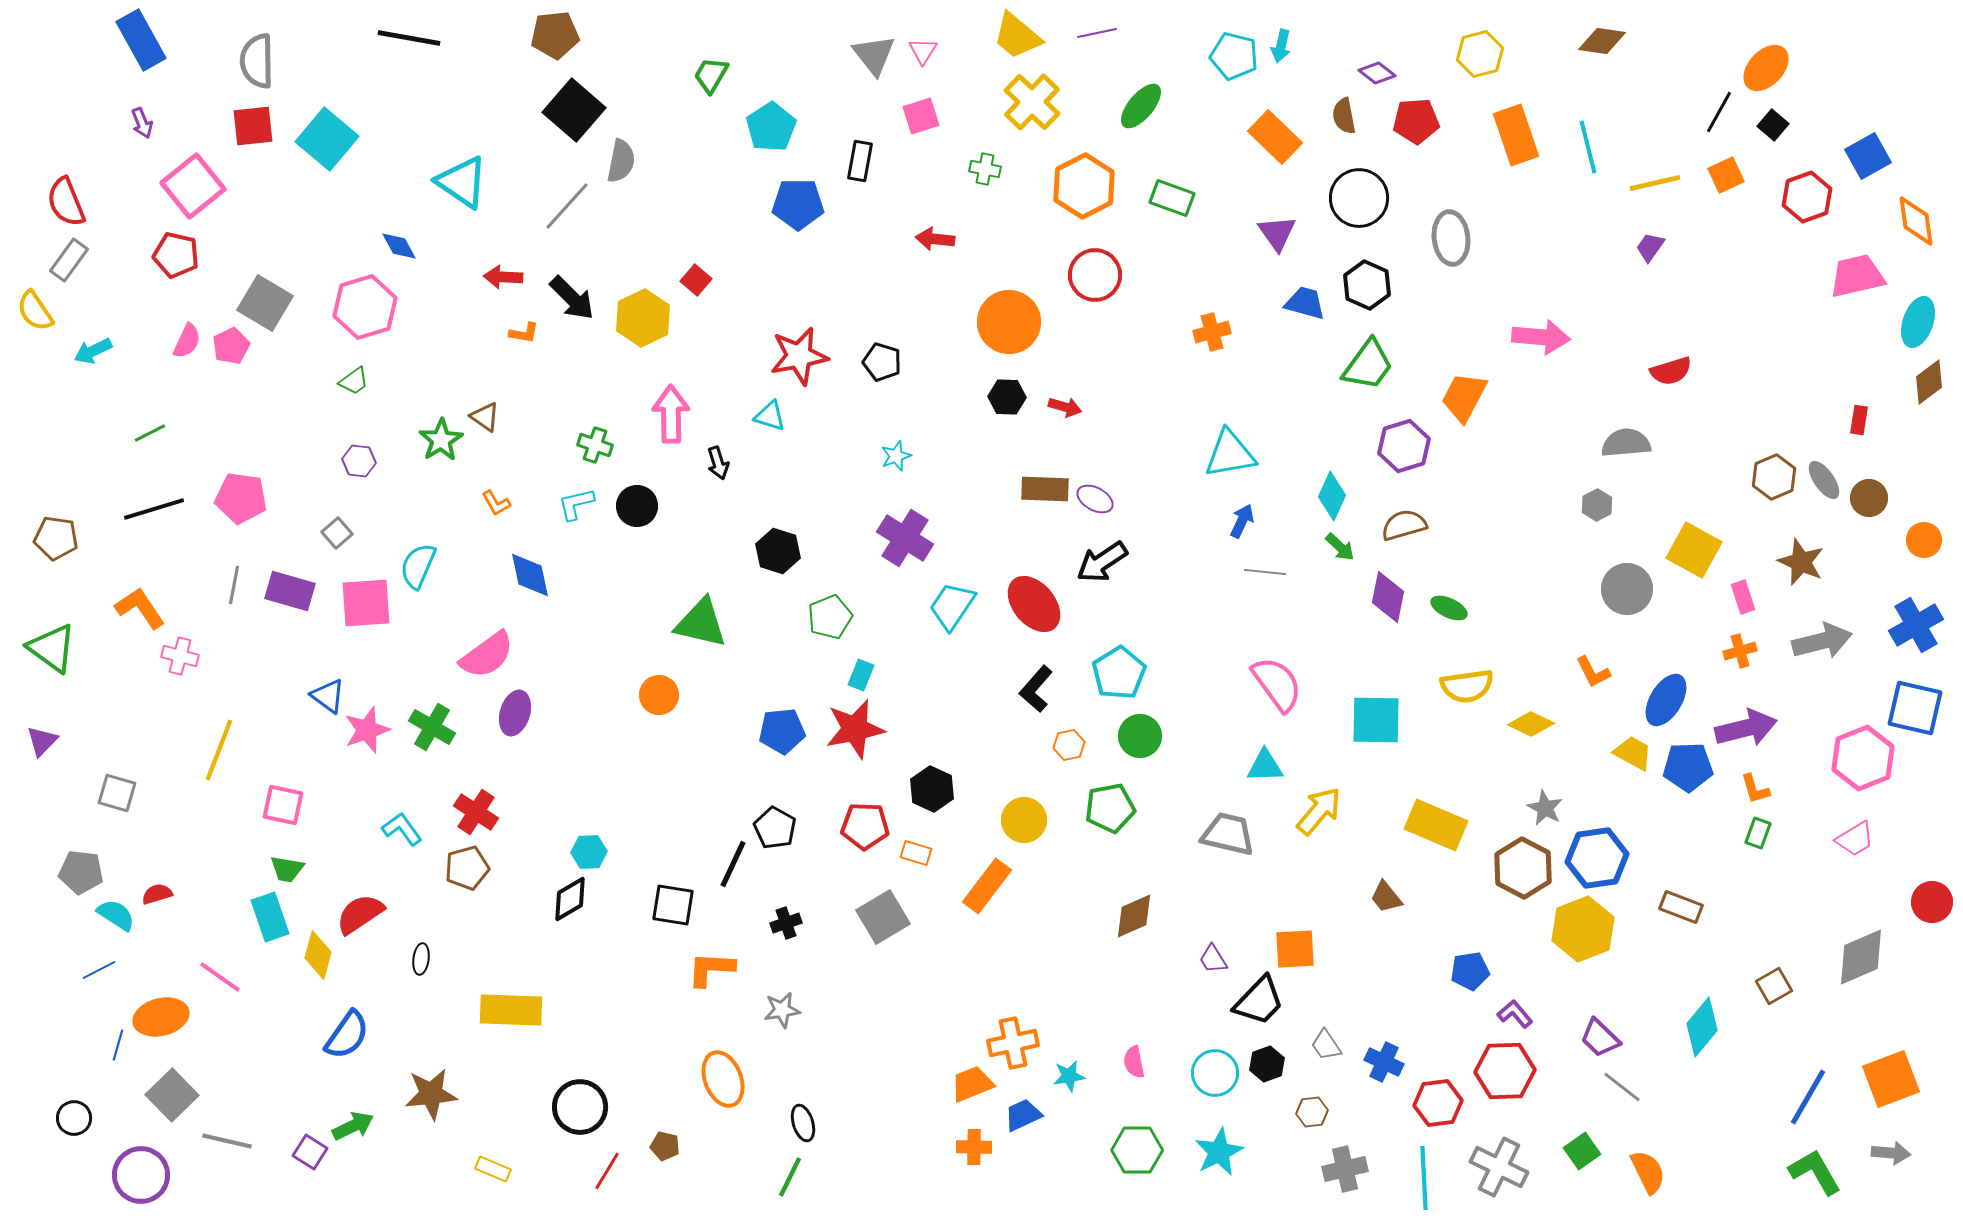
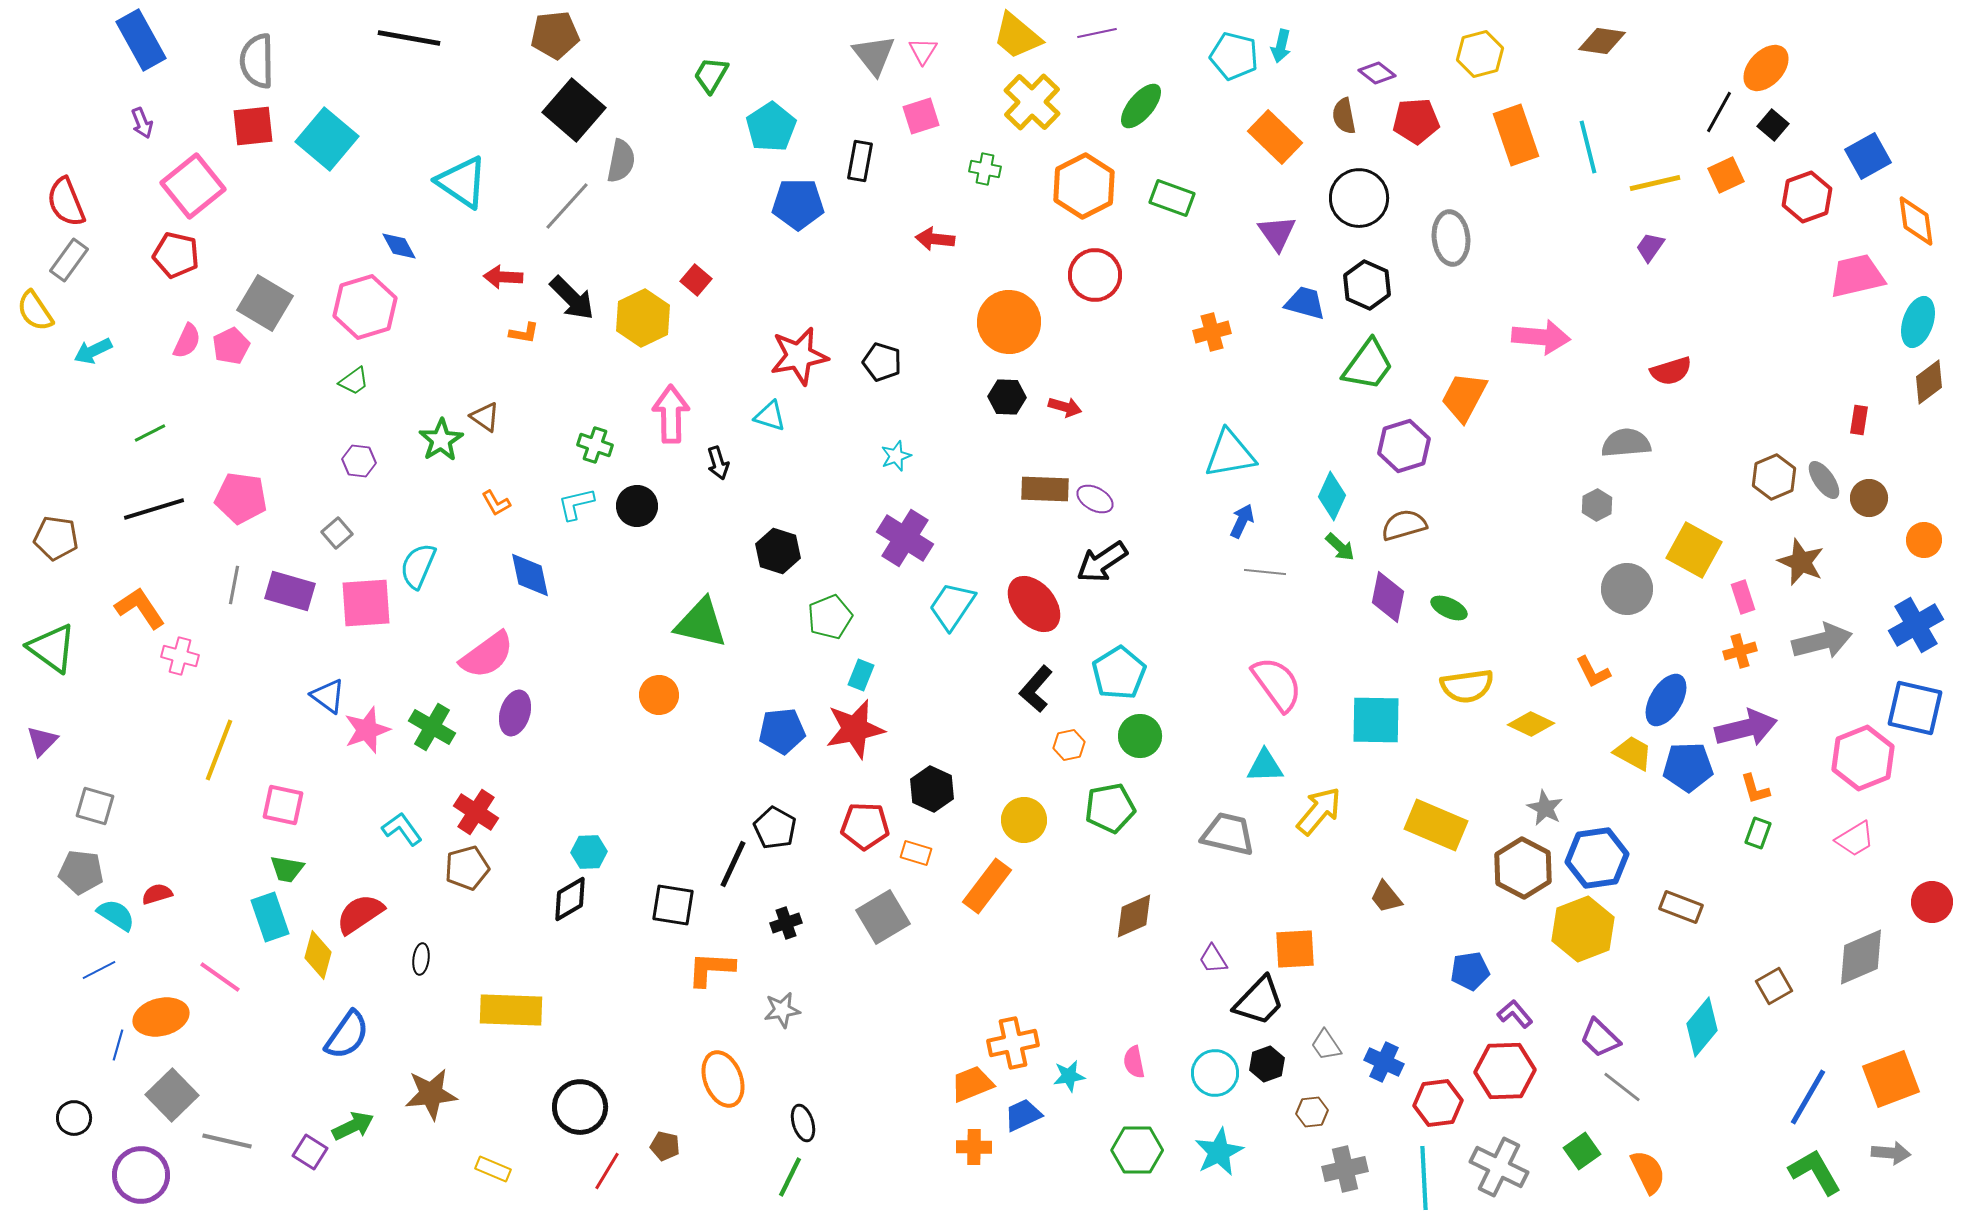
gray square at (117, 793): moved 22 px left, 13 px down
